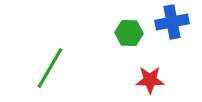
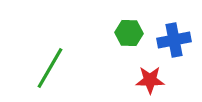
blue cross: moved 2 px right, 18 px down
